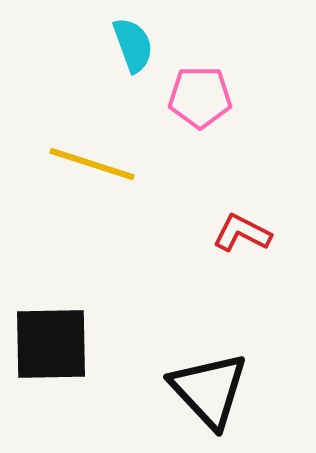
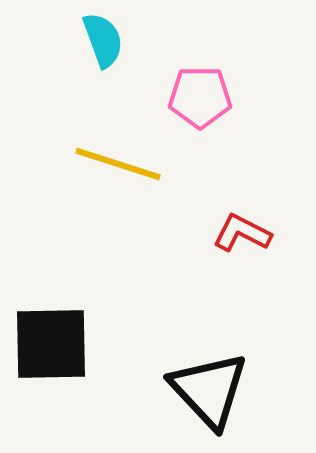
cyan semicircle: moved 30 px left, 5 px up
yellow line: moved 26 px right
